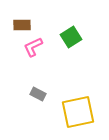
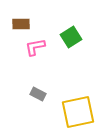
brown rectangle: moved 1 px left, 1 px up
pink L-shape: moved 2 px right; rotated 15 degrees clockwise
